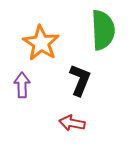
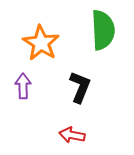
black L-shape: moved 7 px down
purple arrow: moved 1 px right, 1 px down
red arrow: moved 12 px down
